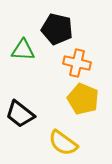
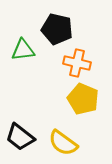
green triangle: rotated 10 degrees counterclockwise
black trapezoid: moved 23 px down
